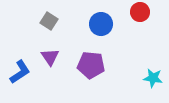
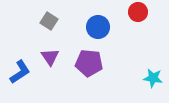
red circle: moved 2 px left
blue circle: moved 3 px left, 3 px down
purple pentagon: moved 2 px left, 2 px up
